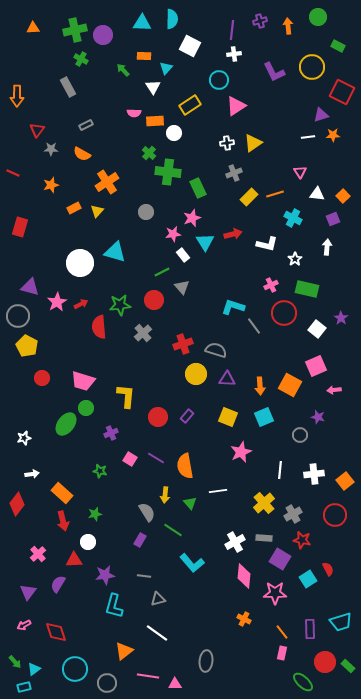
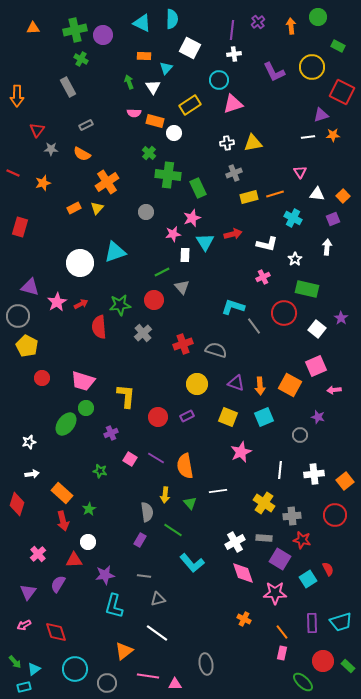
purple cross at (260, 21): moved 2 px left, 1 px down; rotated 24 degrees counterclockwise
cyan triangle at (142, 23): rotated 24 degrees clockwise
orange arrow at (288, 26): moved 3 px right
white square at (190, 46): moved 2 px down
green arrow at (123, 70): moved 6 px right, 12 px down; rotated 24 degrees clockwise
pink triangle at (236, 106): moved 3 px left, 2 px up; rotated 15 degrees clockwise
orange rectangle at (155, 121): rotated 18 degrees clockwise
yellow triangle at (253, 143): rotated 24 degrees clockwise
green cross at (168, 172): moved 3 px down
orange star at (51, 185): moved 8 px left, 2 px up
yellow rectangle at (249, 197): rotated 30 degrees clockwise
yellow triangle at (97, 211): moved 3 px up
cyan triangle at (115, 252): rotated 35 degrees counterclockwise
white rectangle at (183, 255): moved 2 px right; rotated 40 degrees clockwise
pink cross at (271, 285): moved 8 px left, 8 px up
yellow circle at (196, 374): moved 1 px right, 10 px down
purple triangle at (227, 379): moved 9 px right, 4 px down; rotated 18 degrees clockwise
purple rectangle at (187, 416): rotated 24 degrees clockwise
white star at (24, 438): moved 5 px right, 4 px down
yellow cross at (264, 503): rotated 15 degrees counterclockwise
red diamond at (17, 504): rotated 20 degrees counterclockwise
gray semicircle at (147, 512): rotated 24 degrees clockwise
green star at (95, 514): moved 6 px left, 5 px up; rotated 16 degrees counterclockwise
gray cross at (293, 514): moved 1 px left, 2 px down; rotated 24 degrees clockwise
pink diamond at (244, 576): moved 1 px left, 3 px up; rotated 25 degrees counterclockwise
purple rectangle at (310, 629): moved 2 px right, 6 px up
gray ellipse at (206, 661): moved 3 px down; rotated 15 degrees counterclockwise
red circle at (325, 662): moved 2 px left, 1 px up
